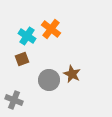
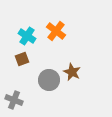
orange cross: moved 5 px right, 2 px down
brown star: moved 2 px up
